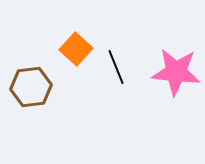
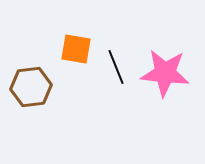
orange square: rotated 32 degrees counterclockwise
pink star: moved 11 px left, 1 px down
